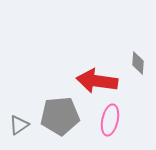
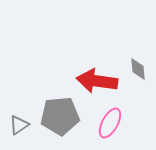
gray diamond: moved 6 px down; rotated 10 degrees counterclockwise
pink ellipse: moved 3 px down; rotated 16 degrees clockwise
